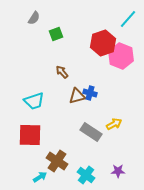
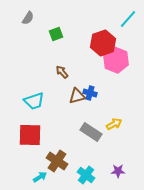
gray semicircle: moved 6 px left
pink hexagon: moved 5 px left, 4 px down
